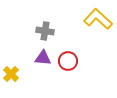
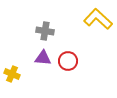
yellow cross: moved 1 px right; rotated 21 degrees counterclockwise
